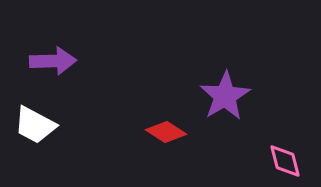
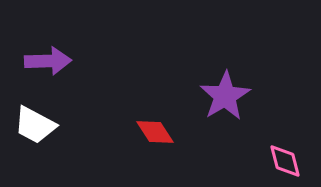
purple arrow: moved 5 px left
red diamond: moved 11 px left; rotated 24 degrees clockwise
